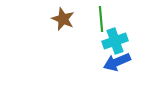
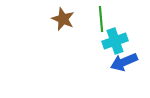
blue arrow: moved 7 px right
